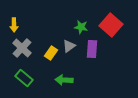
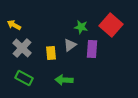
yellow arrow: rotated 120 degrees clockwise
gray triangle: moved 1 px right, 1 px up
yellow rectangle: rotated 40 degrees counterclockwise
green rectangle: rotated 12 degrees counterclockwise
